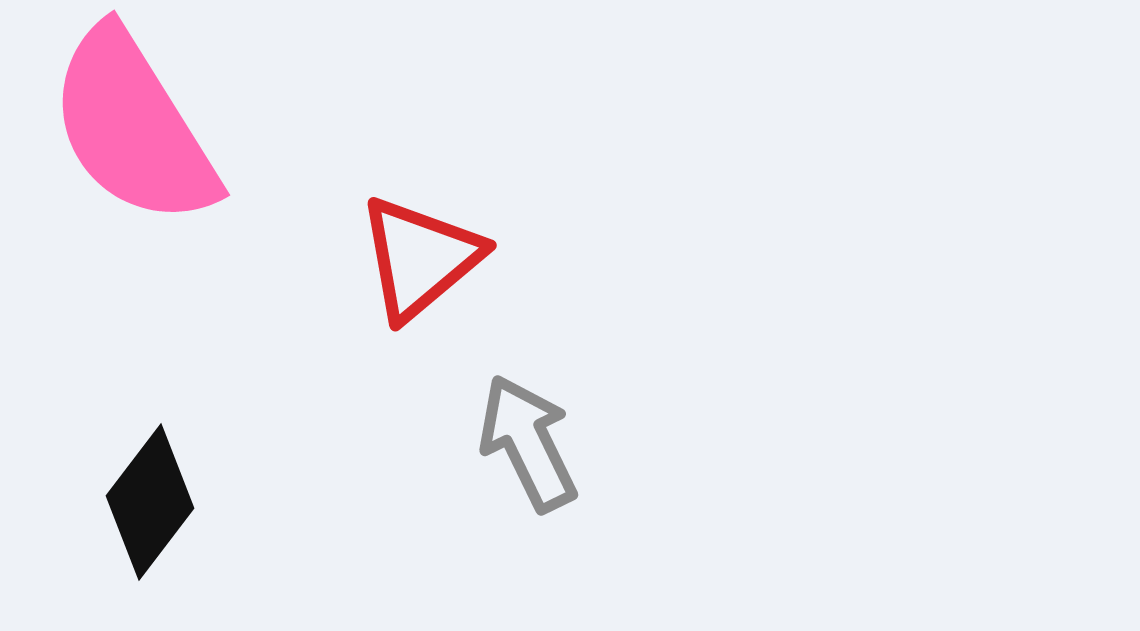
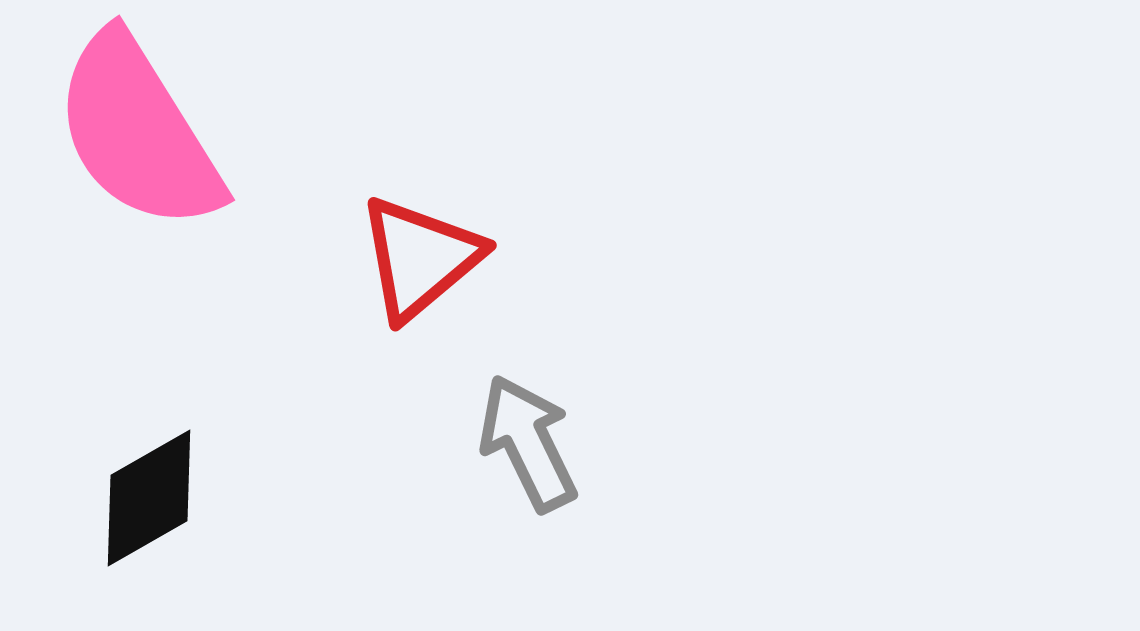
pink semicircle: moved 5 px right, 5 px down
black diamond: moved 1 px left, 4 px up; rotated 23 degrees clockwise
